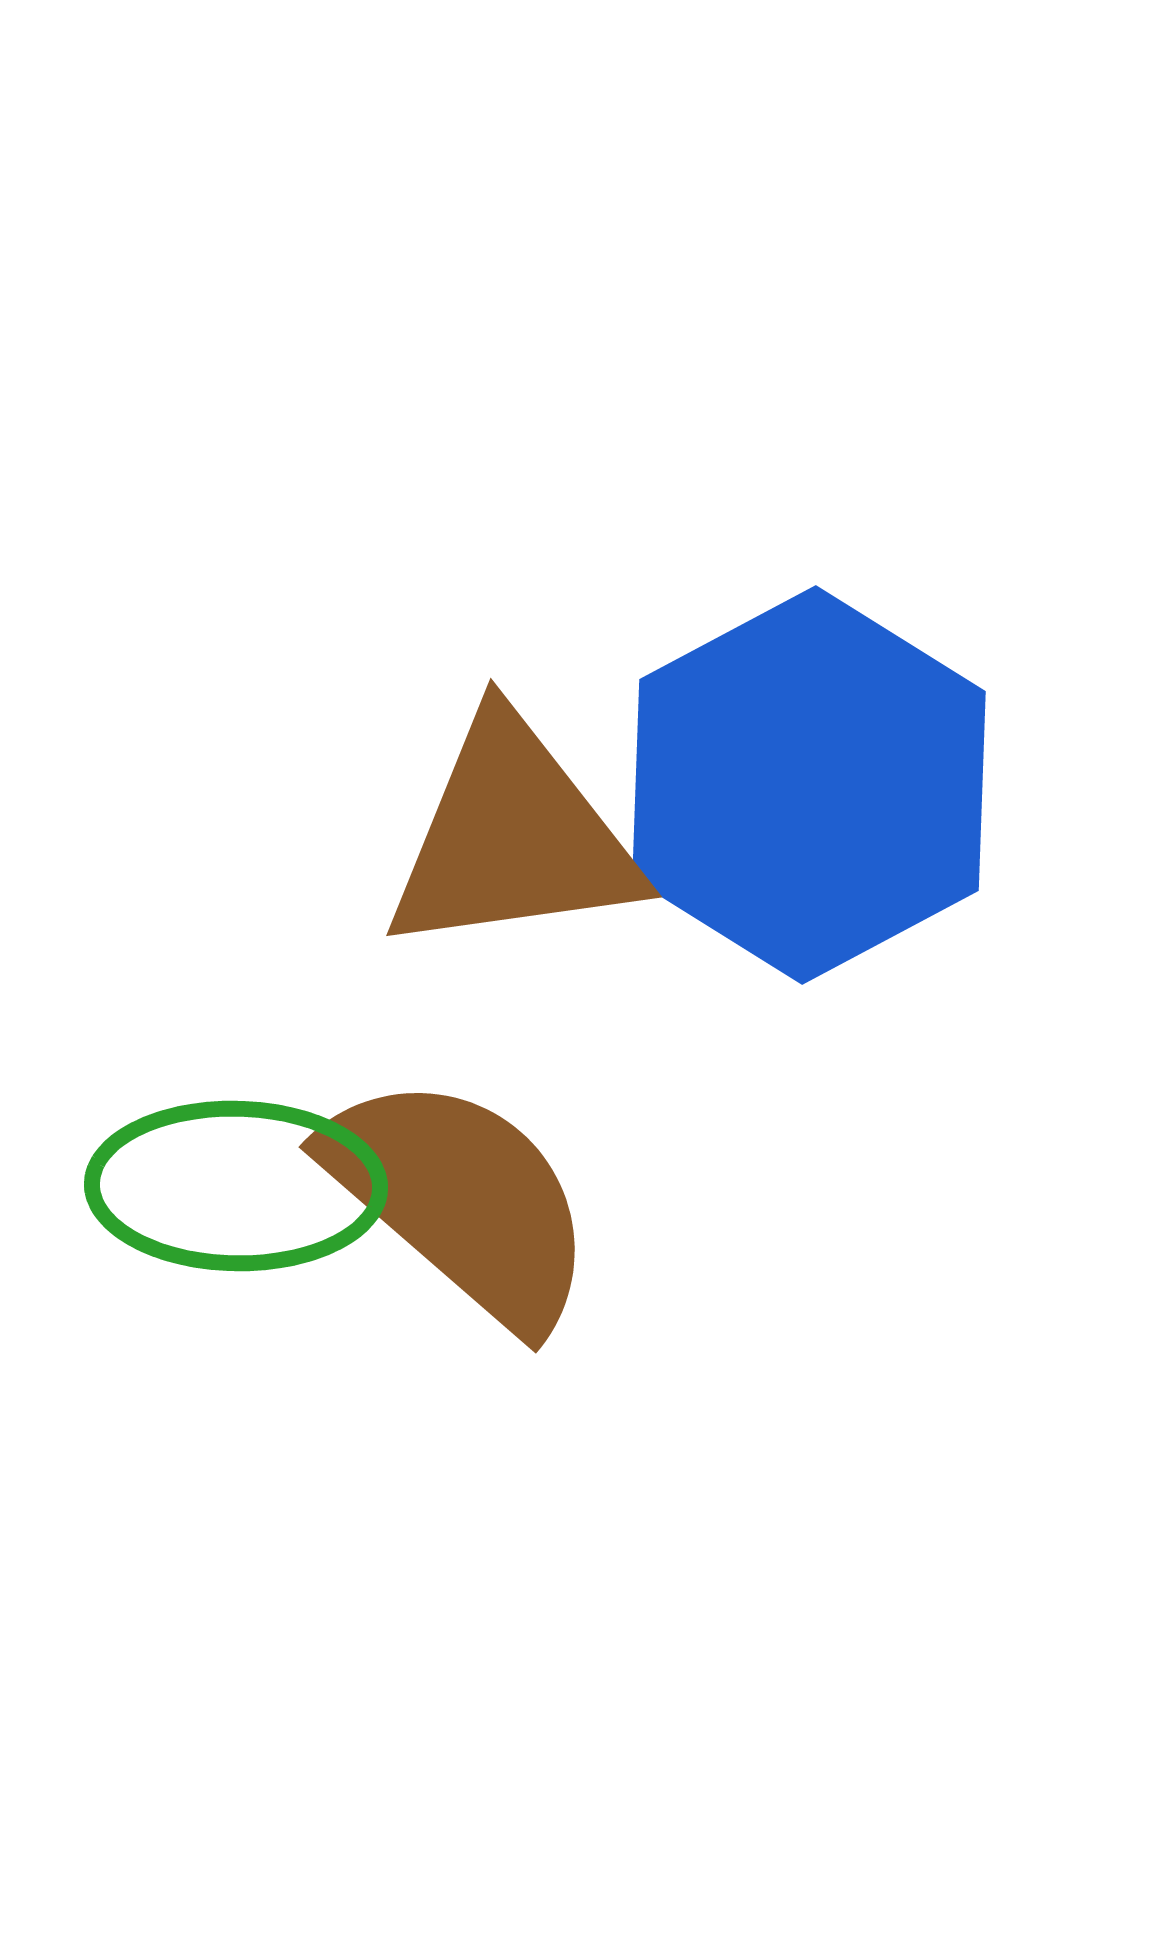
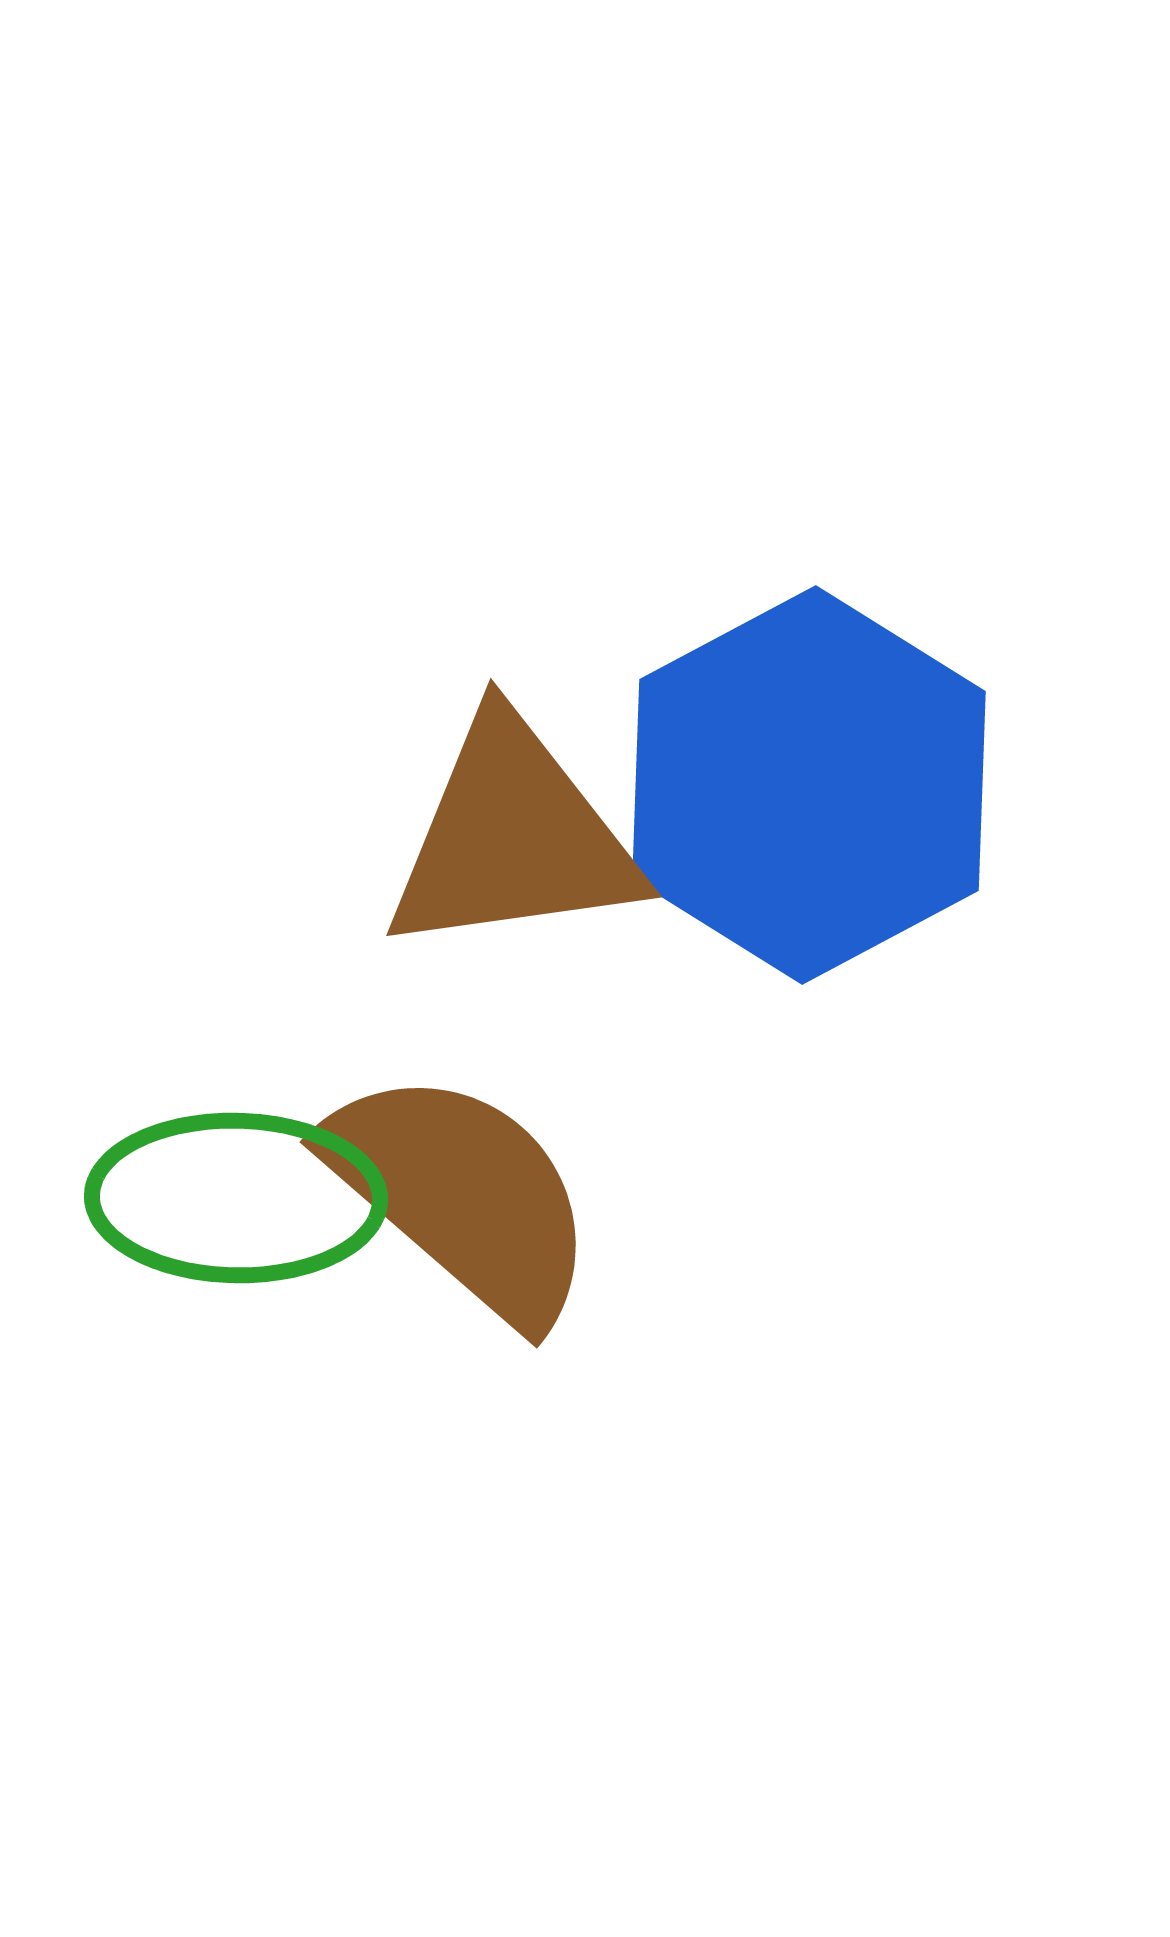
green ellipse: moved 12 px down
brown semicircle: moved 1 px right, 5 px up
